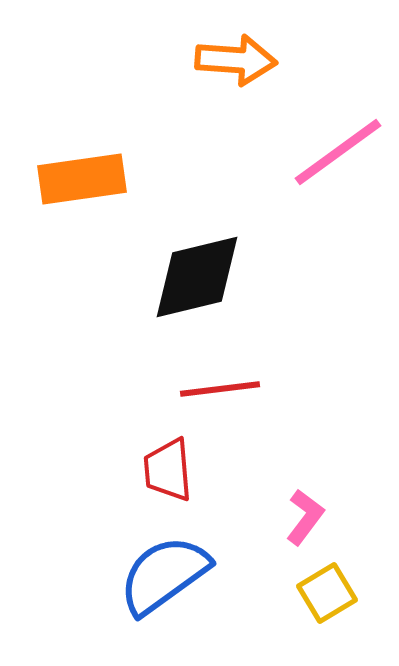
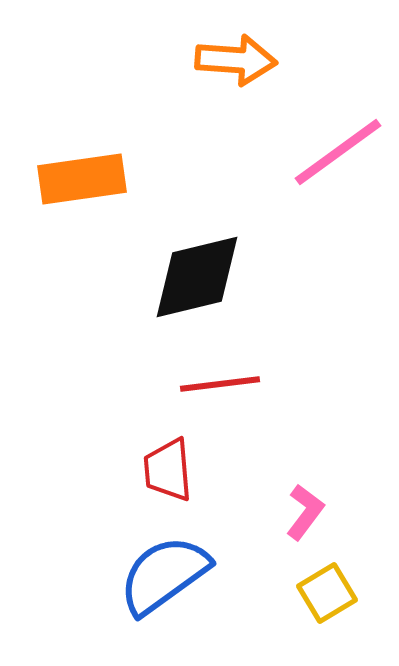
red line: moved 5 px up
pink L-shape: moved 5 px up
